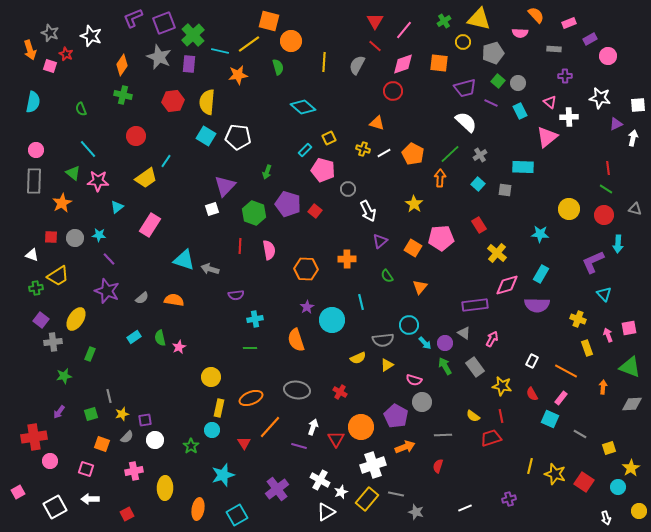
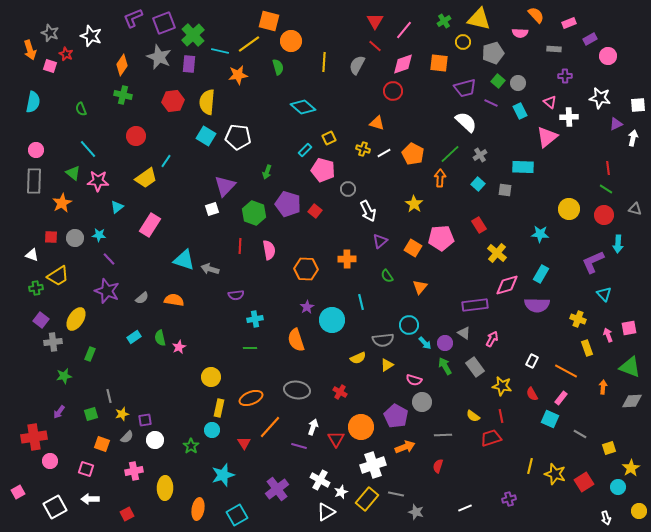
gray diamond at (632, 404): moved 3 px up
red square at (584, 482): rotated 24 degrees clockwise
